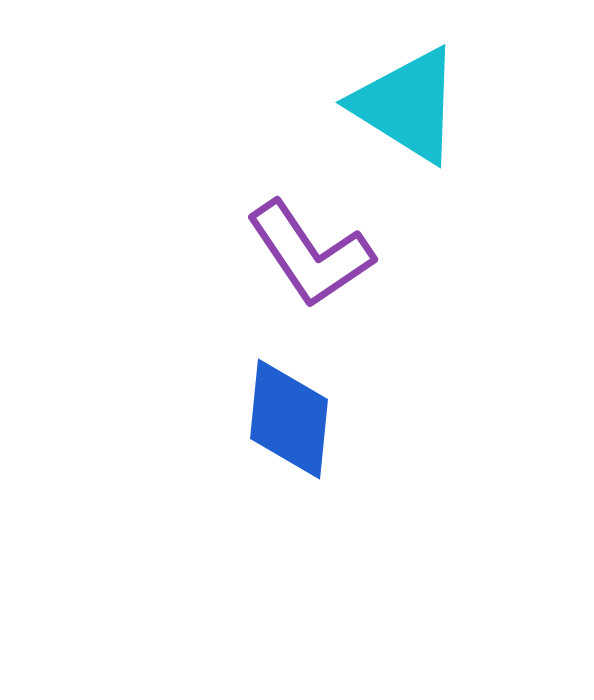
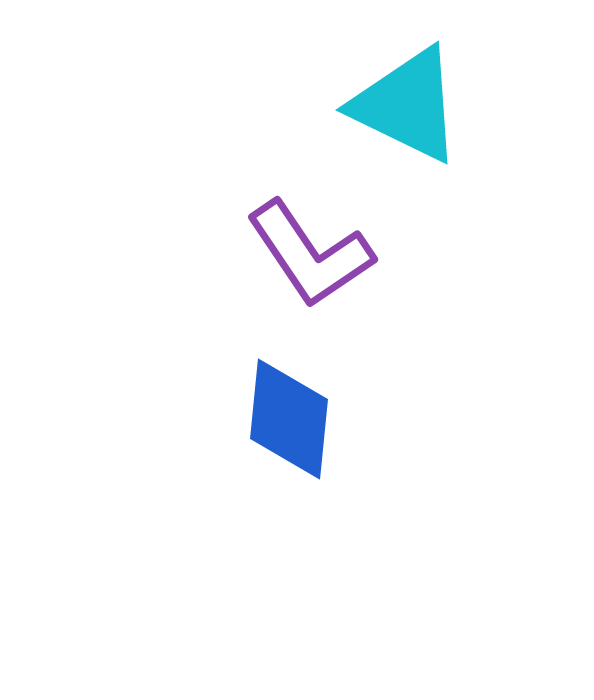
cyan triangle: rotated 6 degrees counterclockwise
